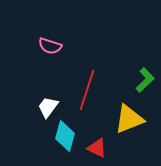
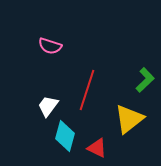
white trapezoid: moved 1 px up
yellow triangle: rotated 16 degrees counterclockwise
